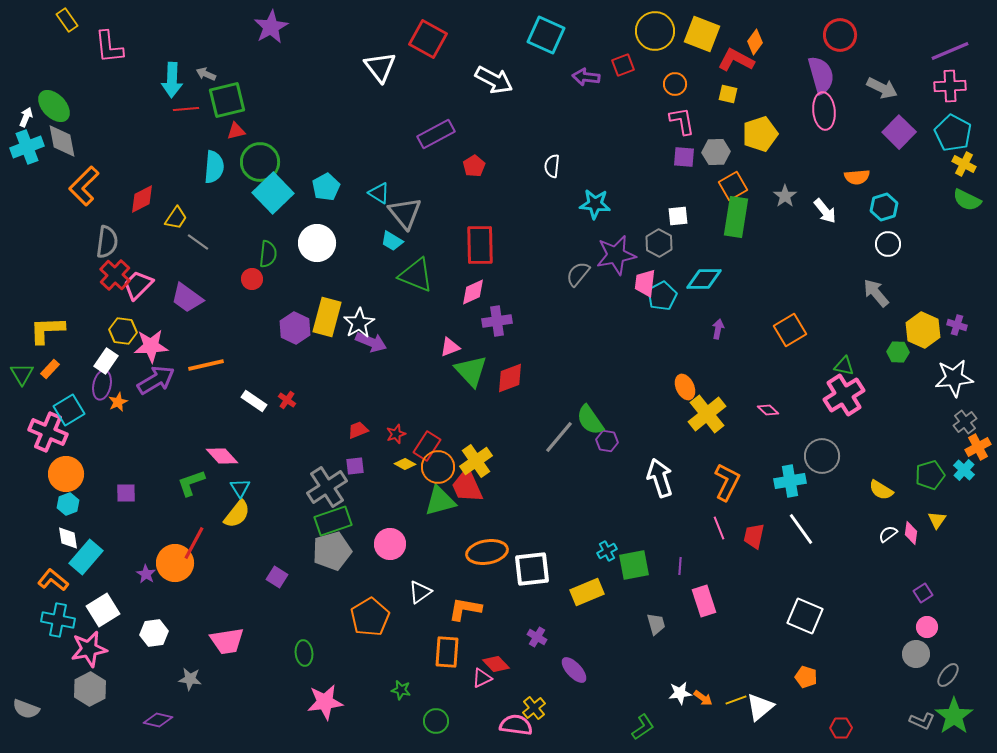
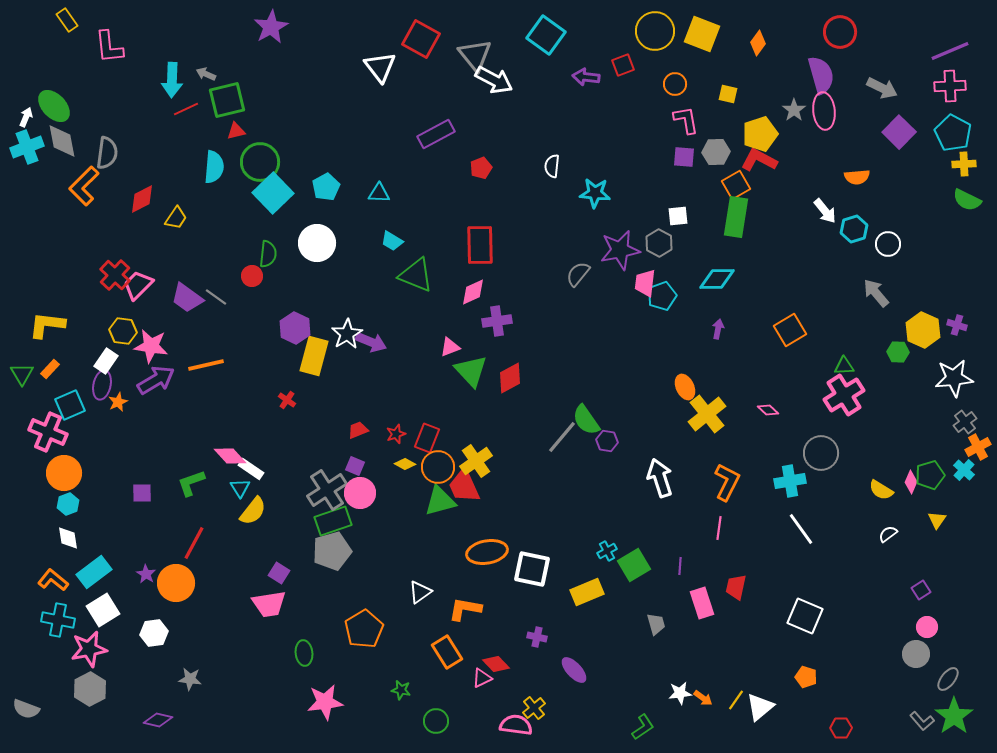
cyan square at (546, 35): rotated 12 degrees clockwise
red circle at (840, 35): moved 3 px up
red square at (428, 39): moved 7 px left
orange diamond at (755, 42): moved 3 px right, 1 px down
red L-shape at (736, 60): moved 23 px right, 100 px down
red line at (186, 109): rotated 20 degrees counterclockwise
pink L-shape at (682, 121): moved 4 px right, 1 px up
yellow cross at (964, 164): rotated 30 degrees counterclockwise
red pentagon at (474, 166): moved 7 px right, 2 px down; rotated 10 degrees clockwise
orange square at (733, 186): moved 3 px right, 1 px up
cyan triangle at (379, 193): rotated 30 degrees counterclockwise
gray star at (785, 196): moved 9 px right, 86 px up
cyan star at (595, 204): moved 11 px up
cyan hexagon at (884, 207): moved 30 px left, 22 px down
gray triangle at (405, 213): moved 70 px right, 158 px up
gray semicircle at (107, 242): moved 89 px up
gray line at (198, 242): moved 18 px right, 55 px down
purple star at (616, 255): moved 4 px right, 5 px up
red circle at (252, 279): moved 3 px up
cyan diamond at (704, 279): moved 13 px right
cyan pentagon at (662, 296): rotated 8 degrees clockwise
yellow rectangle at (327, 317): moved 13 px left, 39 px down
white star at (359, 323): moved 12 px left, 11 px down
yellow L-shape at (47, 330): moved 5 px up; rotated 9 degrees clockwise
pink star at (151, 346): rotated 12 degrees clockwise
green triangle at (844, 366): rotated 15 degrees counterclockwise
red diamond at (510, 378): rotated 8 degrees counterclockwise
white rectangle at (254, 401): moved 3 px left, 68 px down
cyan square at (69, 410): moved 1 px right, 5 px up; rotated 8 degrees clockwise
green semicircle at (590, 420): moved 4 px left
gray line at (559, 437): moved 3 px right
red rectangle at (427, 446): moved 8 px up; rotated 12 degrees counterclockwise
pink diamond at (222, 456): moved 8 px right
gray circle at (822, 456): moved 1 px left, 3 px up
purple square at (355, 466): rotated 30 degrees clockwise
orange circle at (66, 474): moved 2 px left, 1 px up
red trapezoid at (467, 486): moved 3 px left
gray cross at (327, 487): moved 3 px down
purple square at (126, 493): moved 16 px right
yellow semicircle at (237, 514): moved 16 px right, 3 px up
pink line at (719, 528): rotated 30 degrees clockwise
pink diamond at (911, 533): moved 51 px up; rotated 15 degrees clockwise
red trapezoid at (754, 536): moved 18 px left, 51 px down
pink circle at (390, 544): moved 30 px left, 51 px up
cyan rectangle at (86, 557): moved 8 px right, 15 px down; rotated 12 degrees clockwise
orange circle at (175, 563): moved 1 px right, 20 px down
green square at (634, 565): rotated 20 degrees counterclockwise
white square at (532, 569): rotated 18 degrees clockwise
purple square at (277, 577): moved 2 px right, 4 px up
purple square at (923, 593): moved 2 px left, 3 px up
pink rectangle at (704, 601): moved 2 px left, 2 px down
orange pentagon at (370, 617): moved 6 px left, 12 px down
purple cross at (537, 637): rotated 18 degrees counterclockwise
pink trapezoid at (227, 641): moved 42 px right, 37 px up
orange rectangle at (447, 652): rotated 36 degrees counterclockwise
gray ellipse at (948, 675): moved 4 px down
yellow line at (736, 700): rotated 35 degrees counterclockwise
gray L-shape at (922, 721): rotated 25 degrees clockwise
